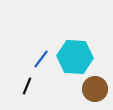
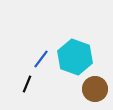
cyan hexagon: rotated 16 degrees clockwise
black line: moved 2 px up
